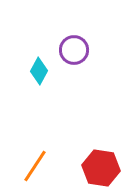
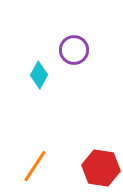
cyan diamond: moved 4 px down
